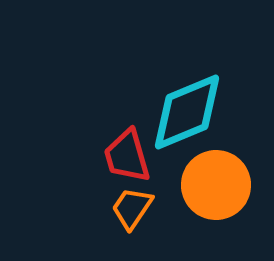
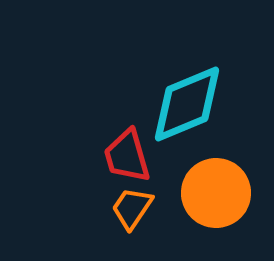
cyan diamond: moved 8 px up
orange circle: moved 8 px down
